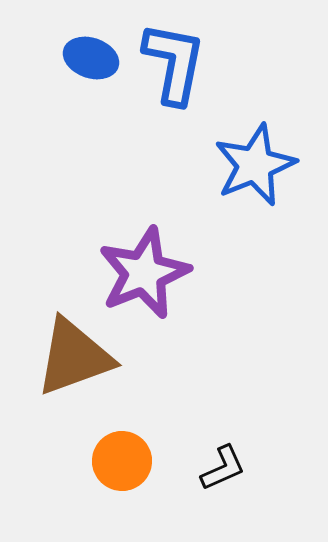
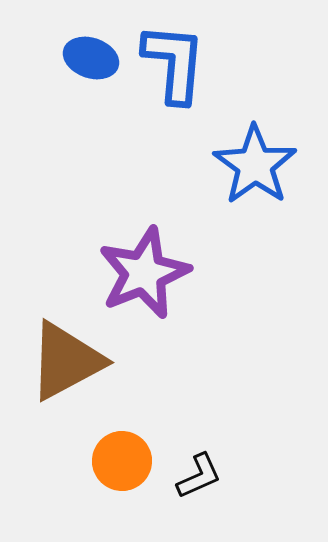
blue L-shape: rotated 6 degrees counterclockwise
blue star: rotated 14 degrees counterclockwise
brown triangle: moved 8 px left, 4 px down; rotated 8 degrees counterclockwise
black L-shape: moved 24 px left, 8 px down
